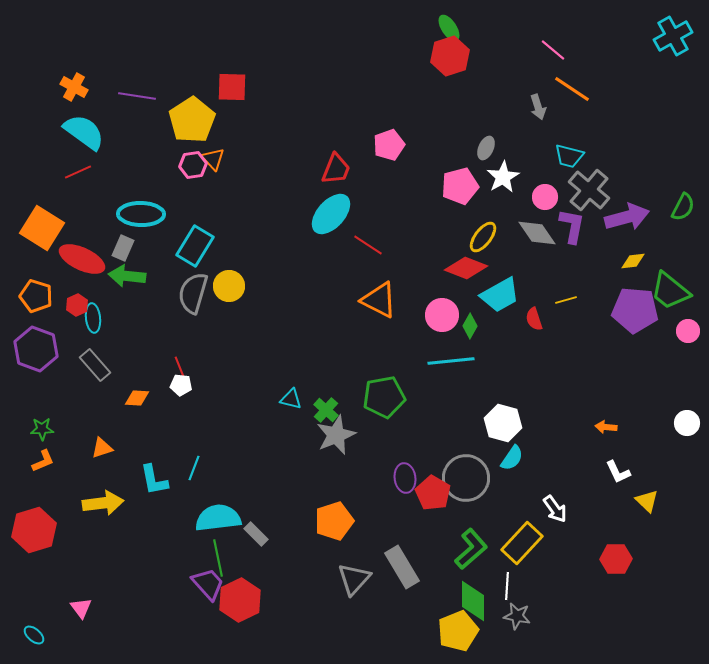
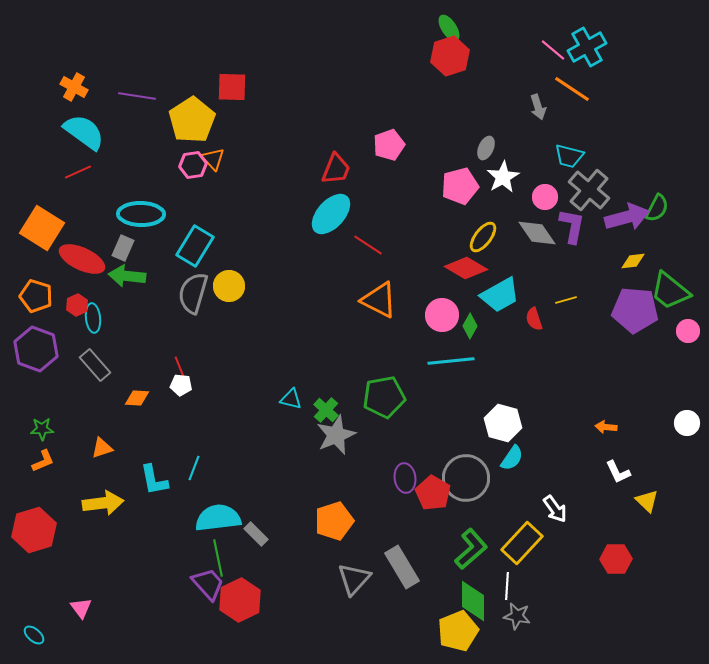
cyan cross at (673, 36): moved 86 px left, 11 px down
green semicircle at (683, 207): moved 26 px left, 1 px down
red diamond at (466, 268): rotated 9 degrees clockwise
